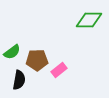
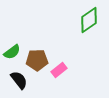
green diamond: rotated 36 degrees counterclockwise
black semicircle: rotated 48 degrees counterclockwise
